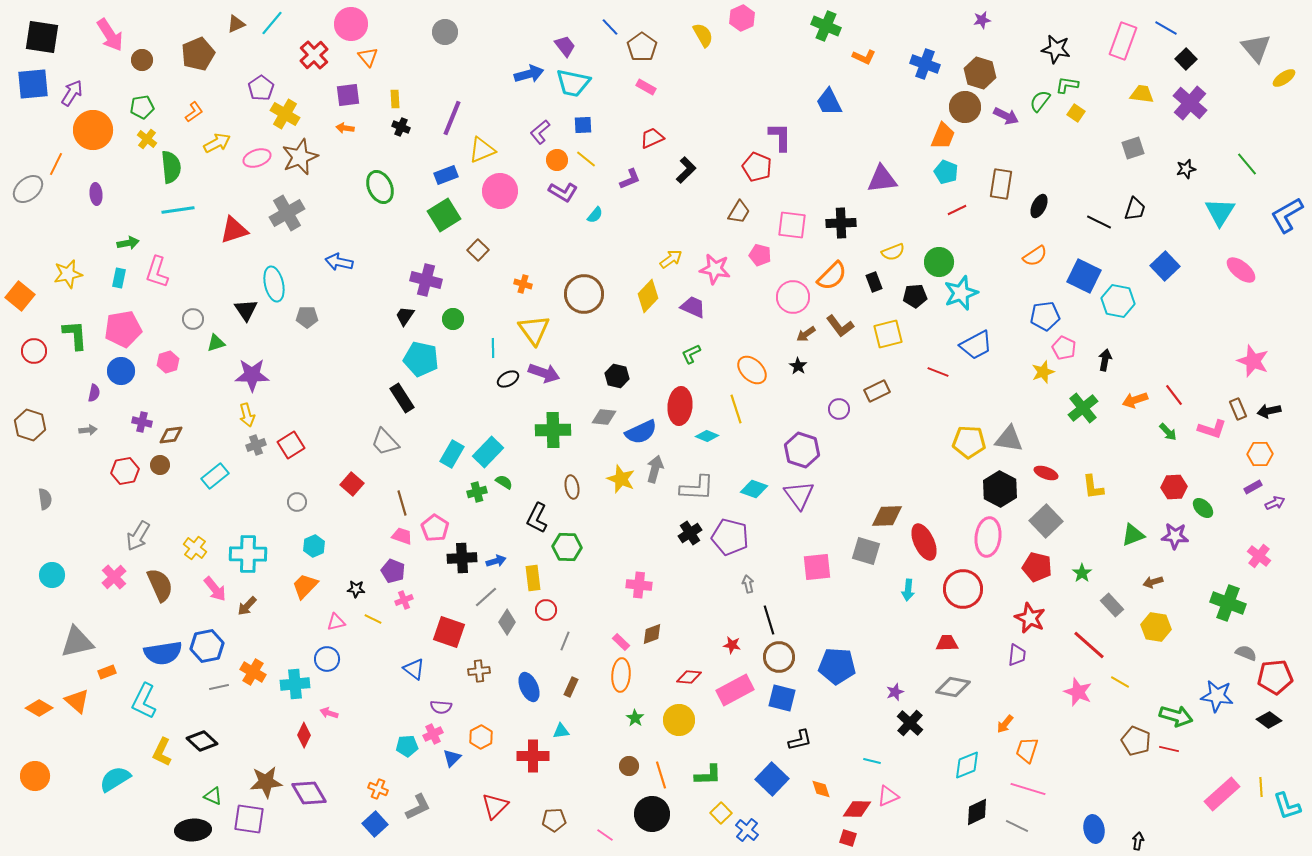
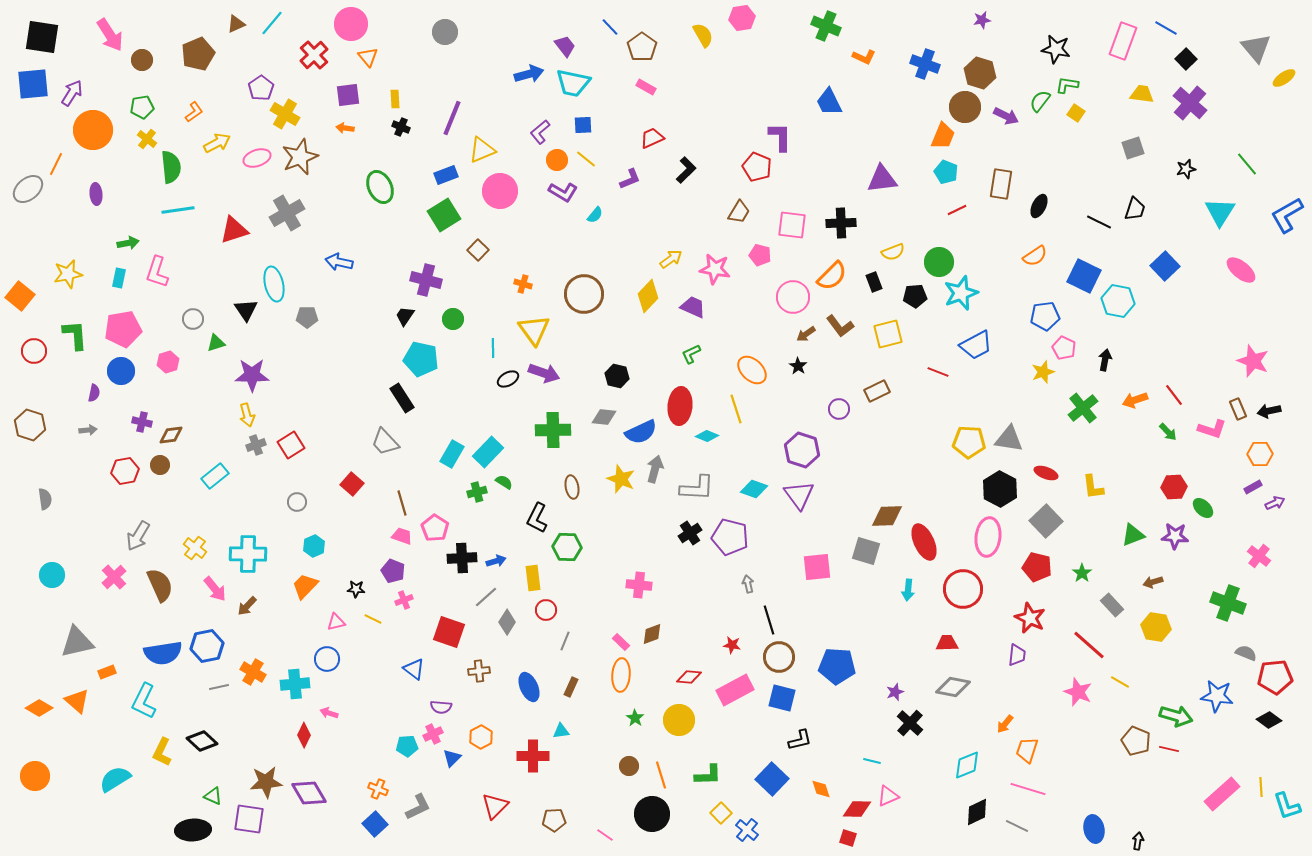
pink hexagon at (742, 18): rotated 15 degrees clockwise
